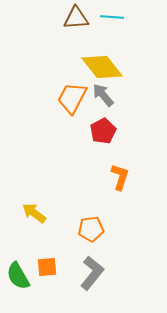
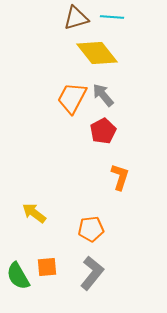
brown triangle: rotated 12 degrees counterclockwise
yellow diamond: moved 5 px left, 14 px up
